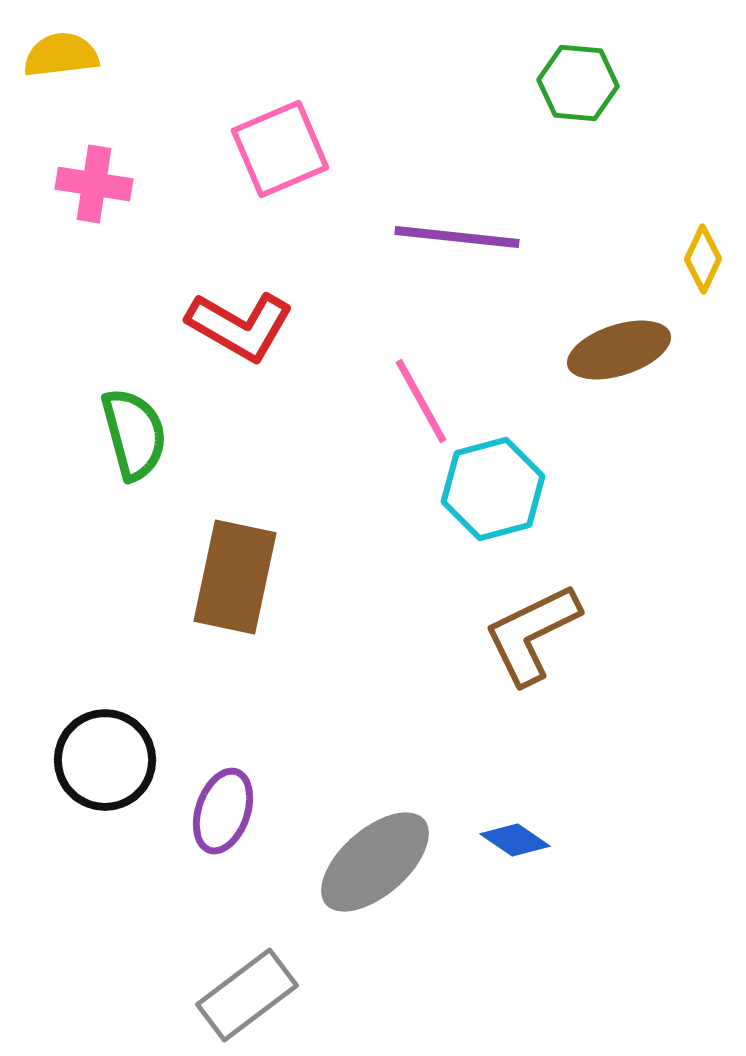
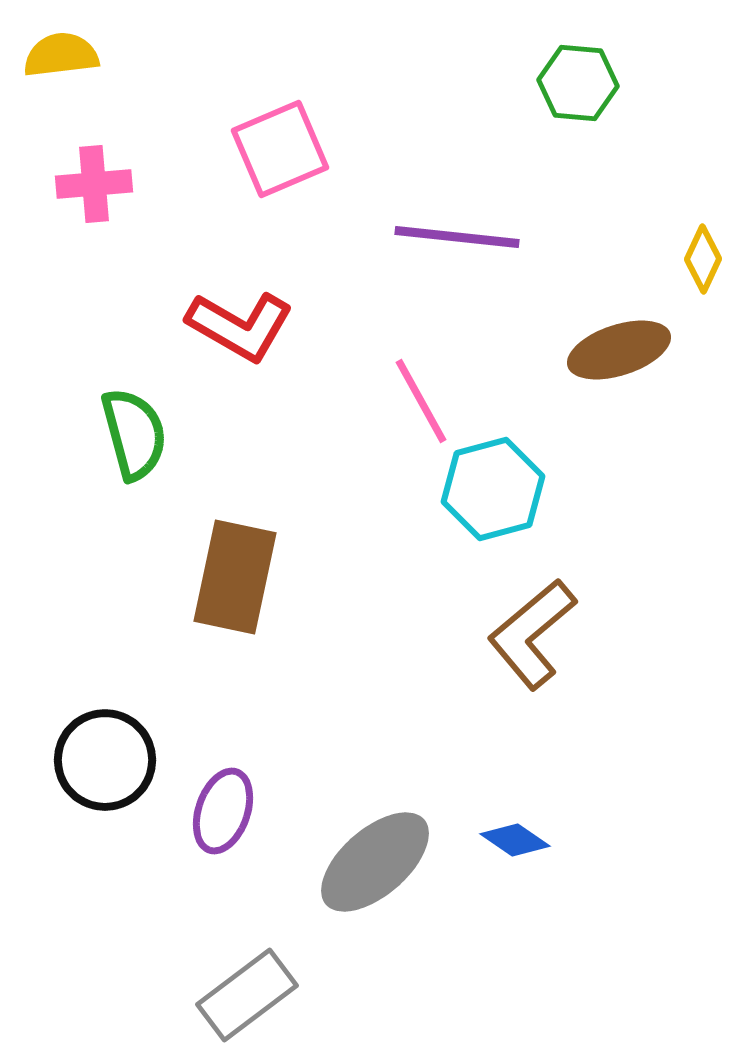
pink cross: rotated 14 degrees counterclockwise
brown L-shape: rotated 14 degrees counterclockwise
